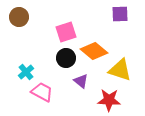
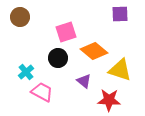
brown circle: moved 1 px right
black circle: moved 8 px left
purple triangle: moved 3 px right
